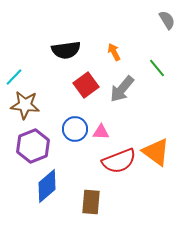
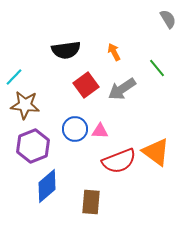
gray semicircle: moved 1 px right, 1 px up
gray arrow: rotated 16 degrees clockwise
pink triangle: moved 1 px left, 1 px up
